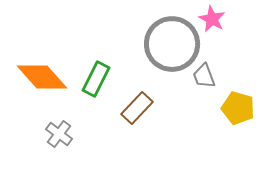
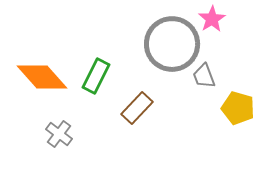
pink star: rotated 12 degrees clockwise
green rectangle: moved 3 px up
